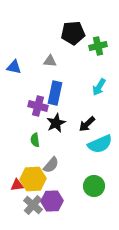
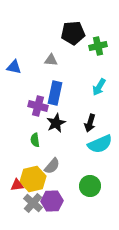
gray triangle: moved 1 px right, 1 px up
black arrow: moved 3 px right, 1 px up; rotated 30 degrees counterclockwise
gray semicircle: moved 1 px right, 1 px down
yellow hexagon: rotated 10 degrees counterclockwise
green circle: moved 4 px left
gray cross: moved 2 px up
